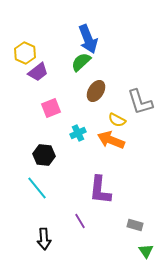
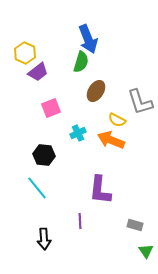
green semicircle: rotated 150 degrees clockwise
purple line: rotated 28 degrees clockwise
